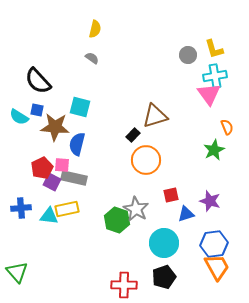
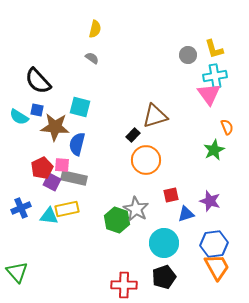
blue cross: rotated 18 degrees counterclockwise
